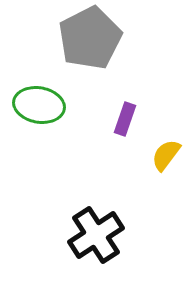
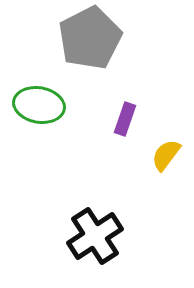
black cross: moved 1 px left, 1 px down
